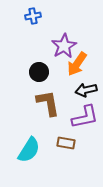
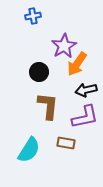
brown L-shape: moved 3 px down; rotated 16 degrees clockwise
